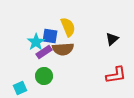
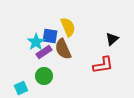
brown semicircle: rotated 70 degrees clockwise
red L-shape: moved 13 px left, 10 px up
cyan square: moved 1 px right
